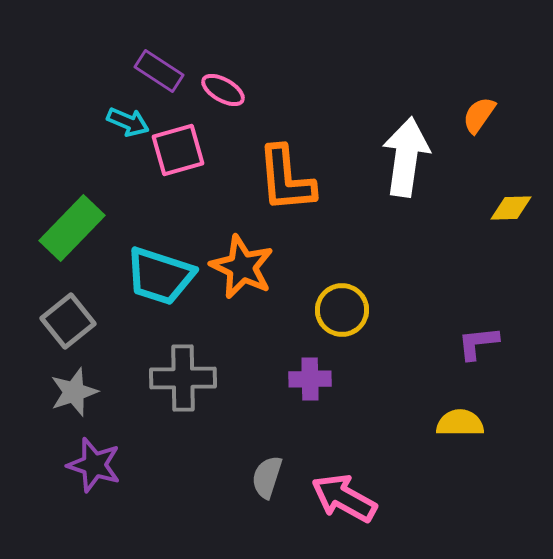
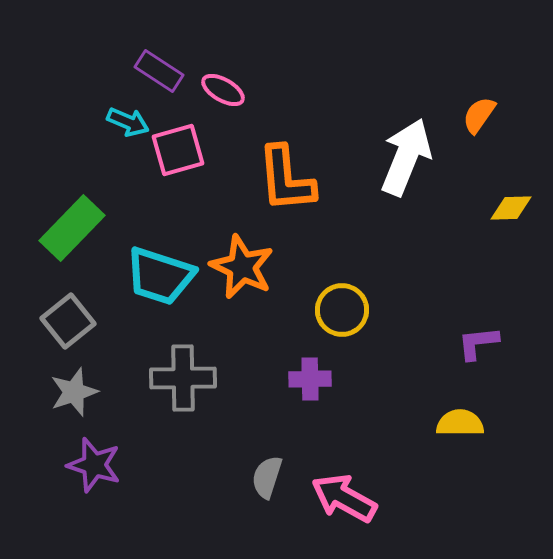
white arrow: rotated 14 degrees clockwise
